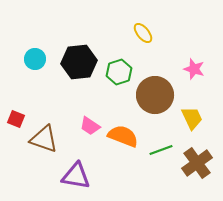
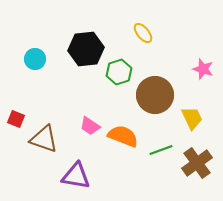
black hexagon: moved 7 px right, 13 px up
pink star: moved 9 px right
